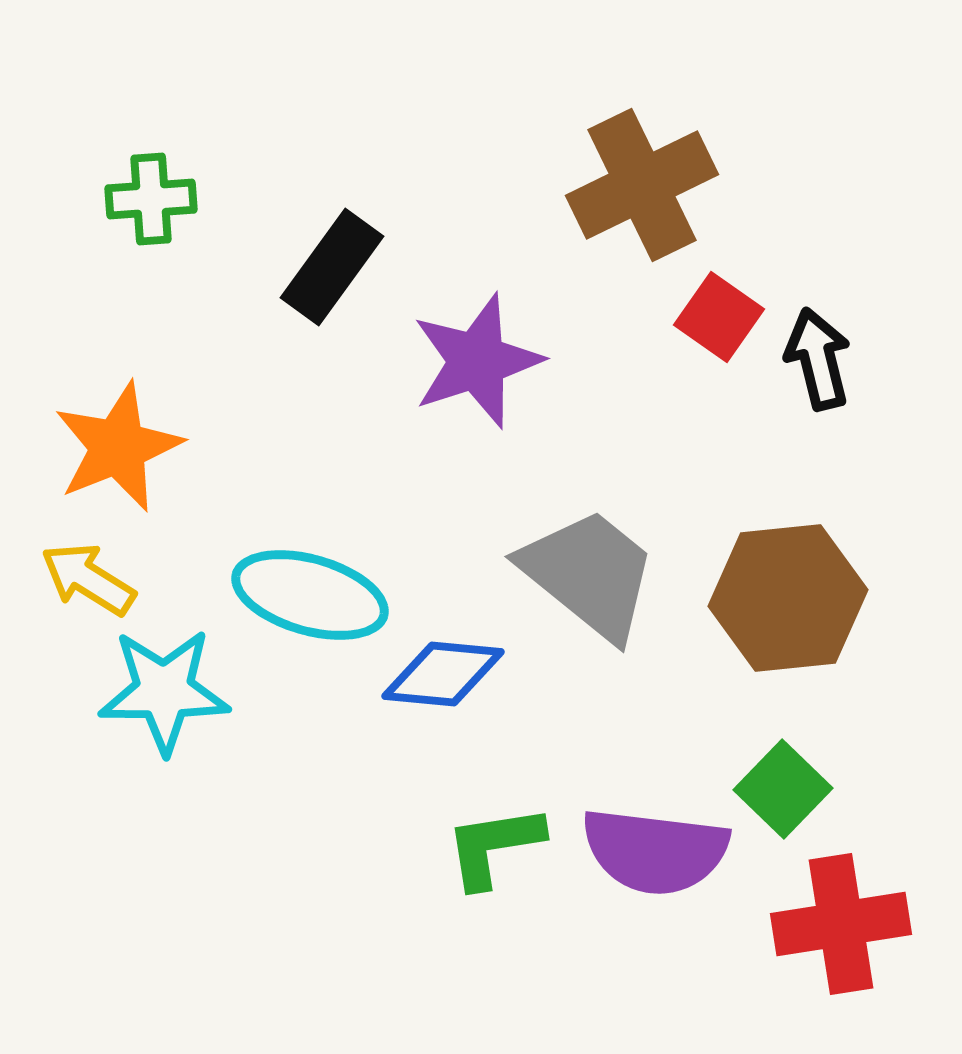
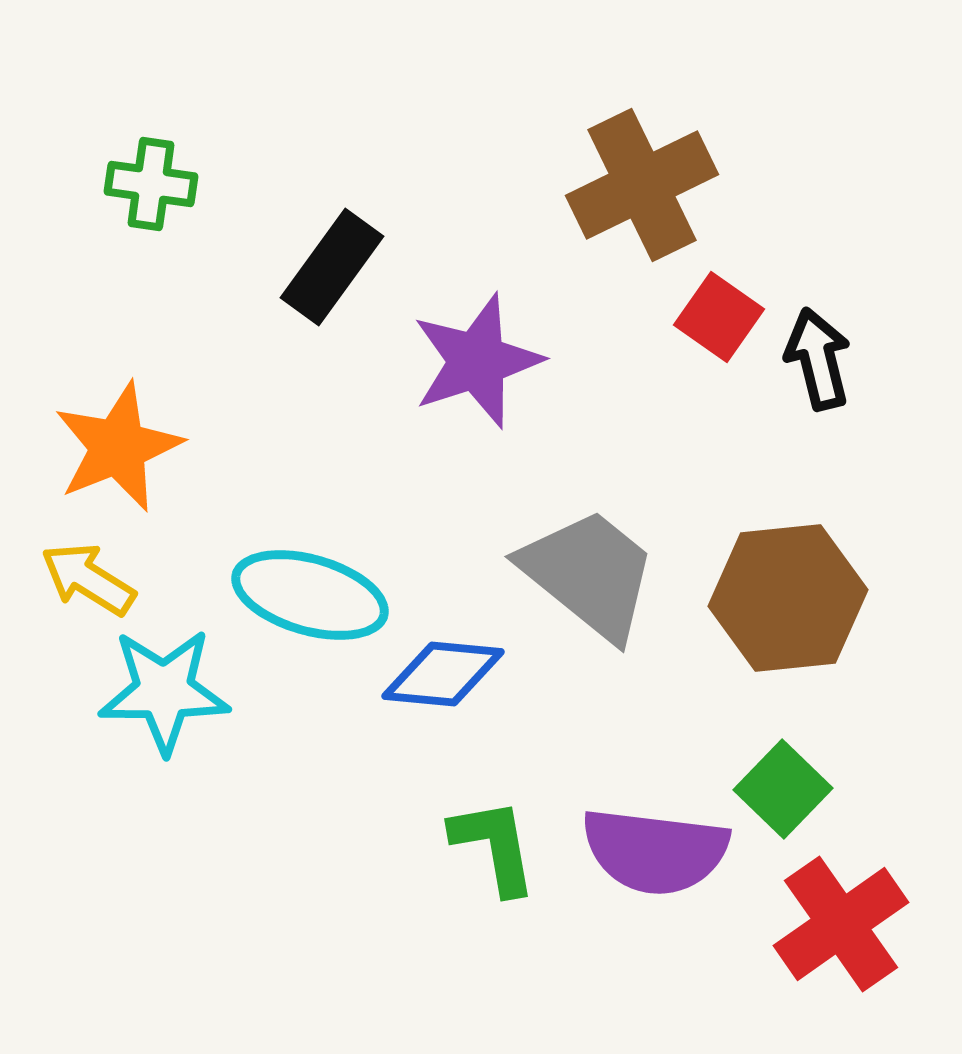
green cross: moved 15 px up; rotated 12 degrees clockwise
green L-shape: rotated 89 degrees clockwise
red cross: rotated 26 degrees counterclockwise
